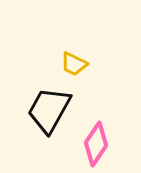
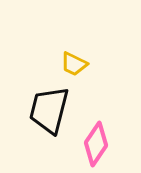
black trapezoid: rotated 15 degrees counterclockwise
